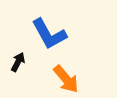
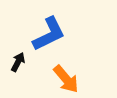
blue L-shape: rotated 87 degrees counterclockwise
